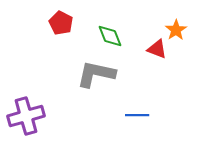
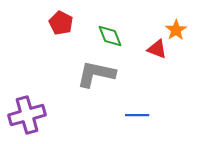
purple cross: moved 1 px right, 1 px up
